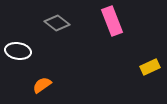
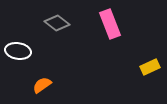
pink rectangle: moved 2 px left, 3 px down
